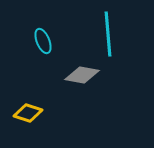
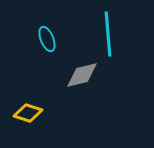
cyan ellipse: moved 4 px right, 2 px up
gray diamond: rotated 24 degrees counterclockwise
